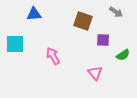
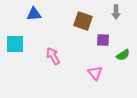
gray arrow: rotated 56 degrees clockwise
